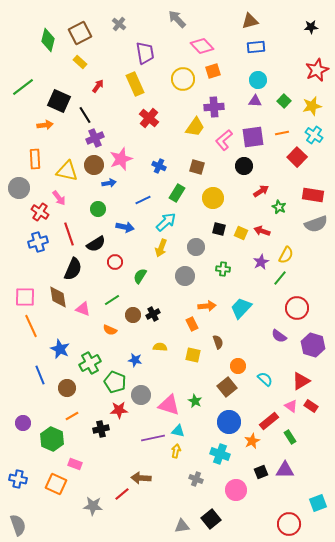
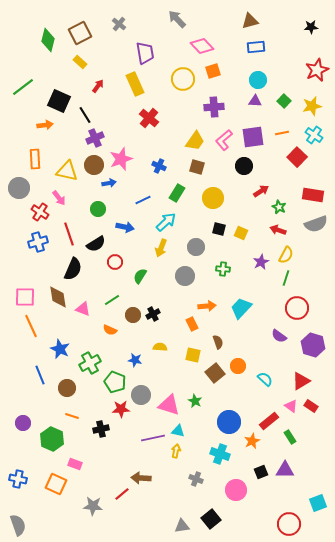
yellow trapezoid at (195, 127): moved 14 px down
red arrow at (262, 231): moved 16 px right, 1 px up
green line at (280, 278): moved 6 px right; rotated 21 degrees counterclockwise
brown square at (227, 387): moved 12 px left, 14 px up
red star at (119, 410): moved 2 px right, 1 px up
orange line at (72, 416): rotated 48 degrees clockwise
